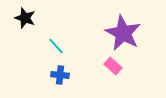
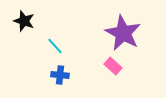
black star: moved 1 px left, 3 px down
cyan line: moved 1 px left
